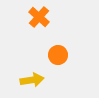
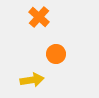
orange circle: moved 2 px left, 1 px up
